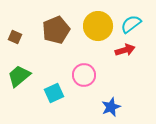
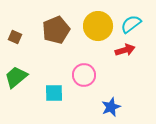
green trapezoid: moved 3 px left, 1 px down
cyan square: rotated 24 degrees clockwise
